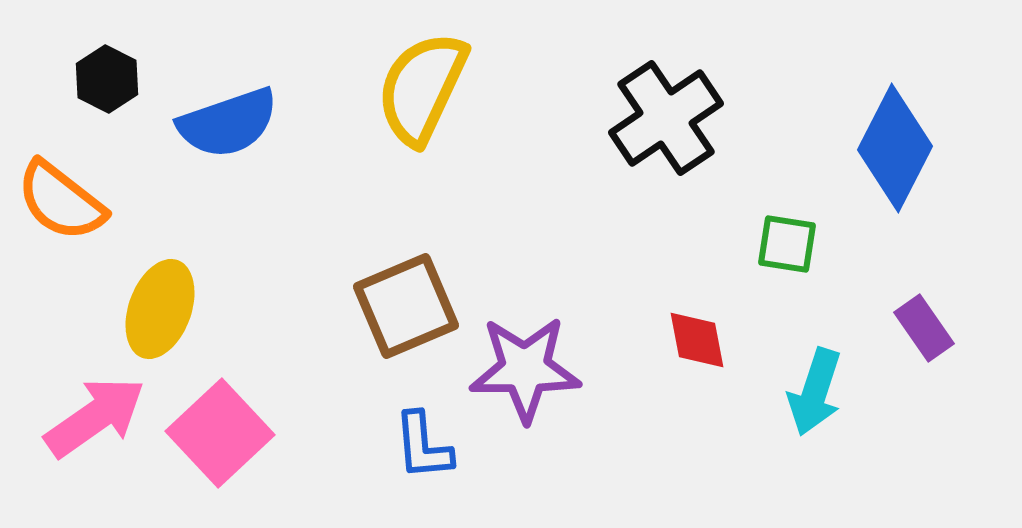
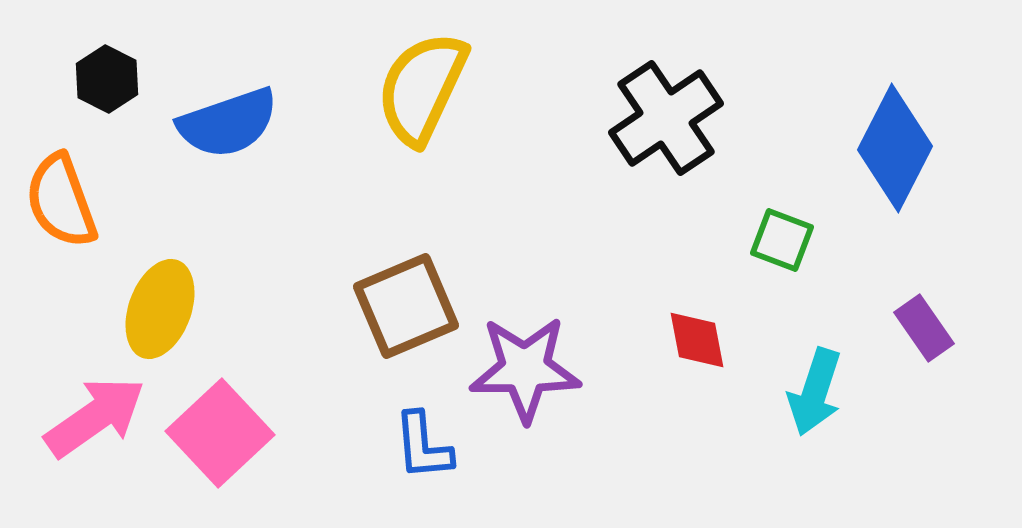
orange semicircle: rotated 32 degrees clockwise
green square: moved 5 px left, 4 px up; rotated 12 degrees clockwise
